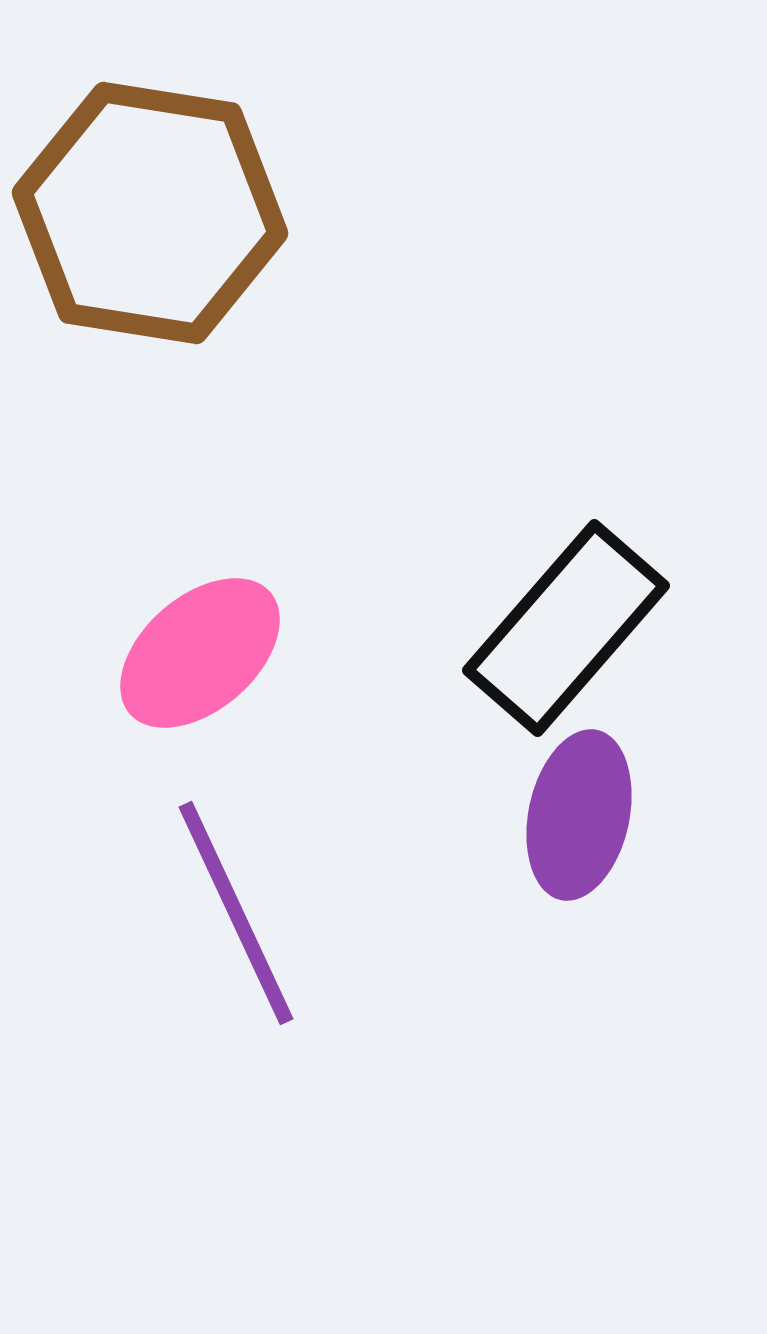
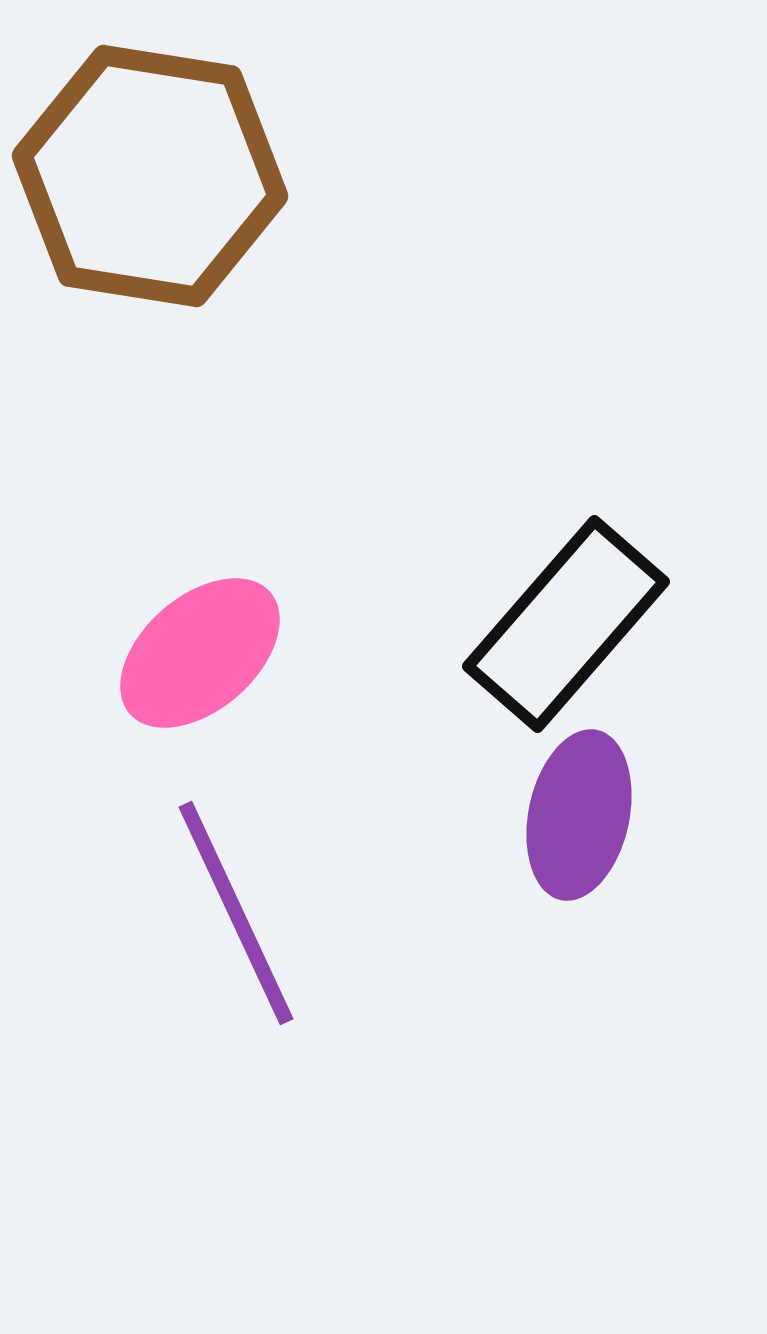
brown hexagon: moved 37 px up
black rectangle: moved 4 px up
